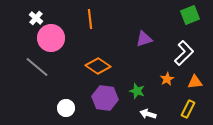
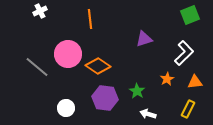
white cross: moved 4 px right, 7 px up; rotated 24 degrees clockwise
pink circle: moved 17 px right, 16 px down
green star: rotated 14 degrees clockwise
